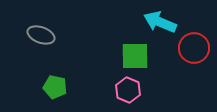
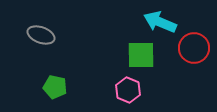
green square: moved 6 px right, 1 px up
